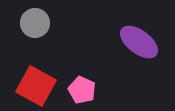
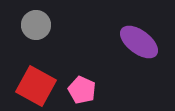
gray circle: moved 1 px right, 2 px down
